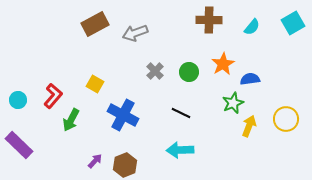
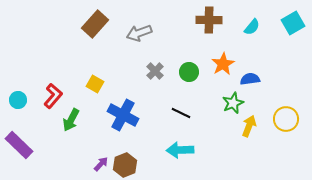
brown rectangle: rotated 20 degrees counterclockwise
gray arrow: moved 4 px right
purple arrow: moved 6 px right, 3 px down
